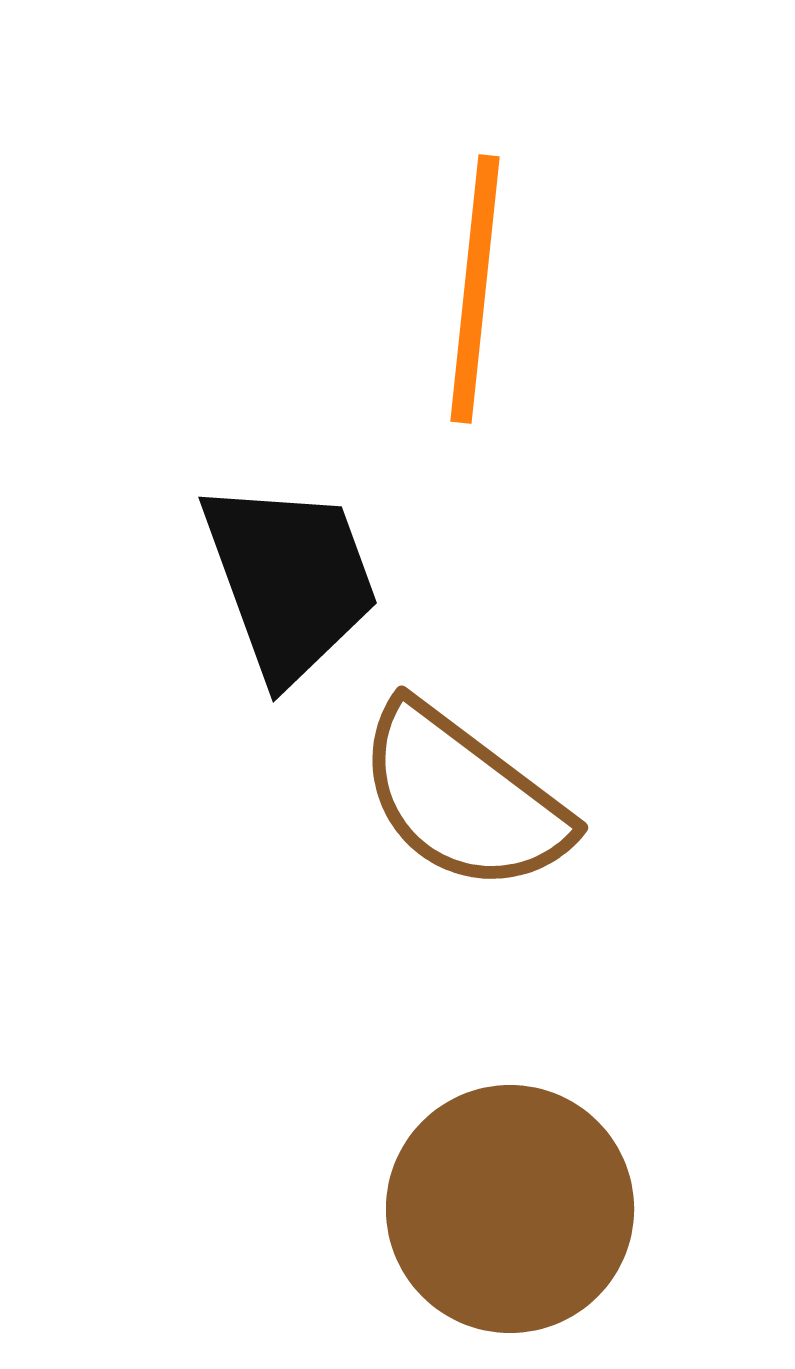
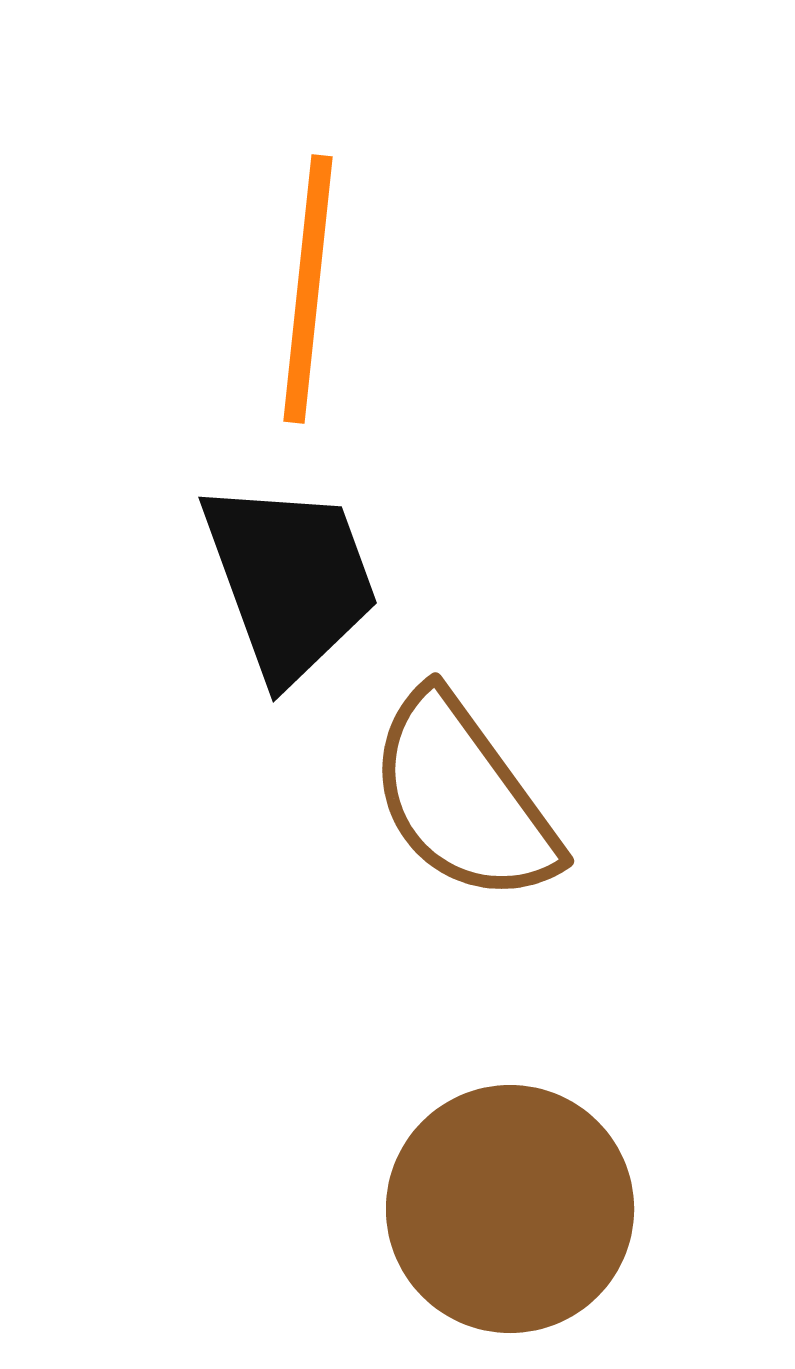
orange line: moved 167 px left
brown semicircle: rotated 17 degrees clockwise
